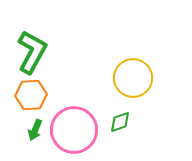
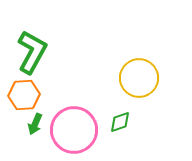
yellow circle: moved 6 px right
orange hexagon: moved 7 px left
green arrow: moved 6 px up
